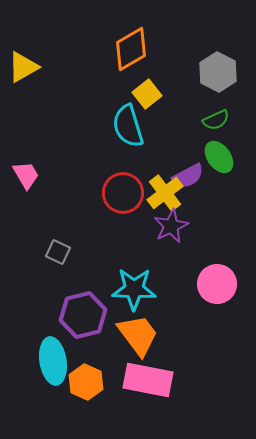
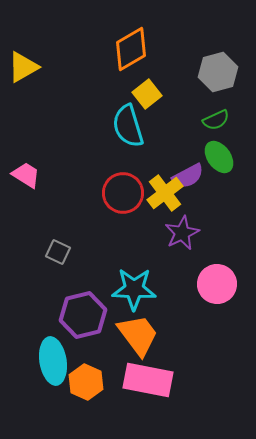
gray hexagon: rotated 18 degrees clockwise
pink trapezoid: rotated 28 degrees counterclockwise
purple star: moved 11 px right, 7 px down
